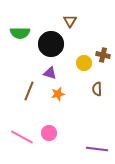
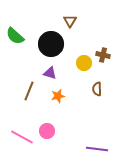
green semicircle: moved 5 px left, 3 px down; rotated 42 degrees clockwise
orange star: moved 2 px down
pink circle: moved 2 px left, 2 px up
